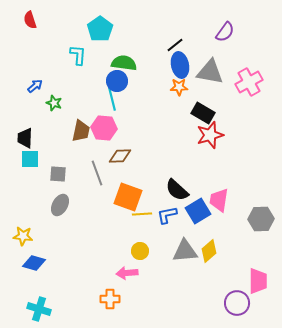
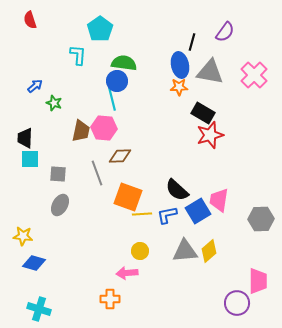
black line at (175, 45): moved 17 px right, 3 px up; rotated 36 degrees counterclockwise
pink cross at (249, 82): moved 5 px right, 7 px up; rotated 16 degrees counterclockwise
